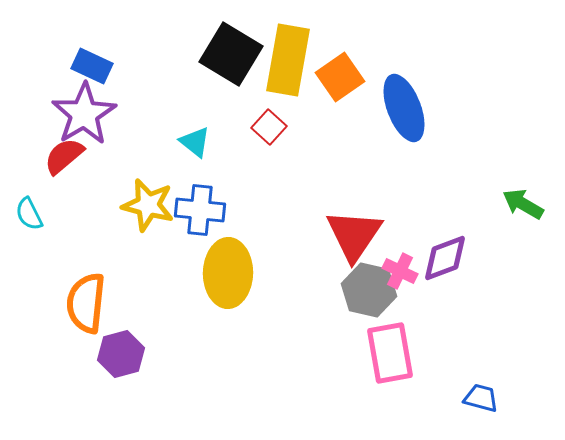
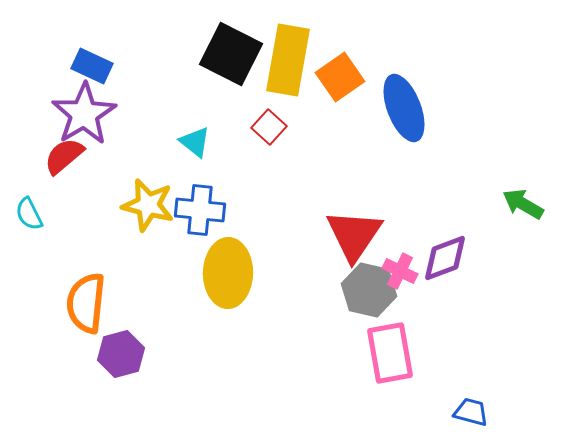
black square: rotated 4 degrees counterclockwise
blue trapezoid: moved 10 px left, 14 px down
